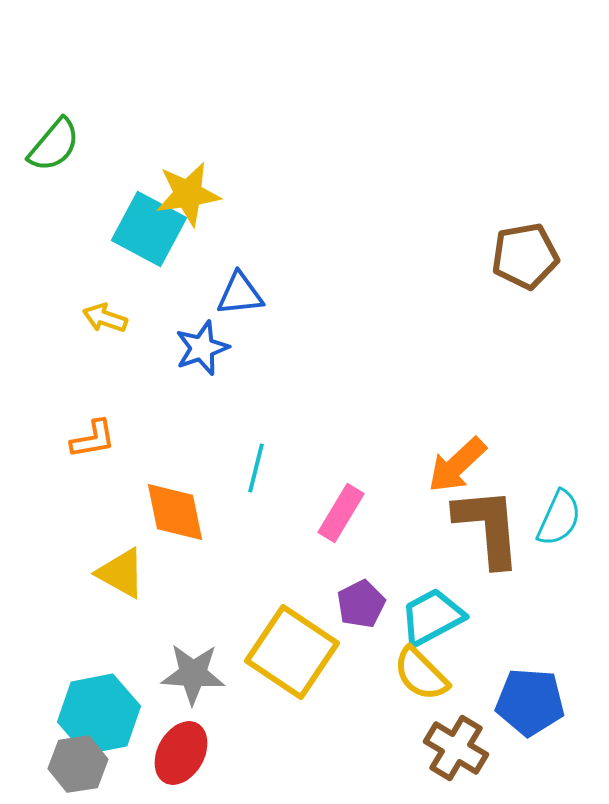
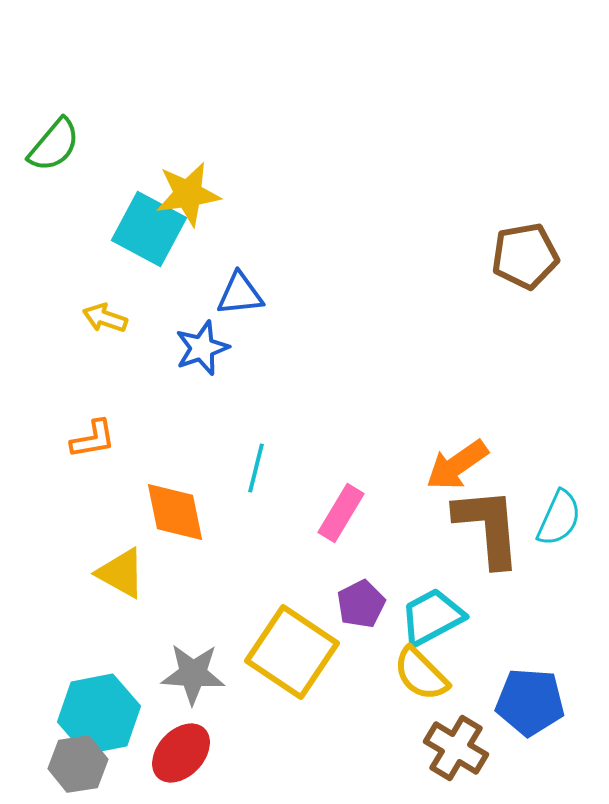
orange arrow: rotated 8 degrees clockwise
red ellipse: rotated 14 degrees clockwise
